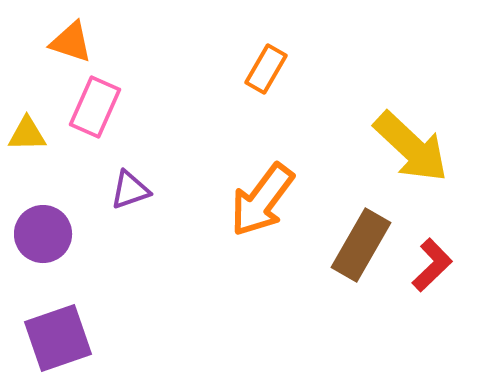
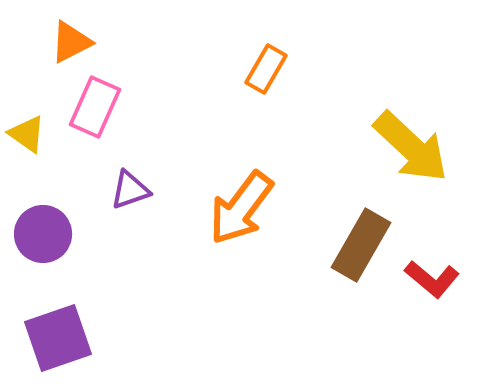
orange triangle: rotated 45 degrees counterclockwise
yellow triangle: rotated 36 degrees clockwise
orange arrow: moved 21 px left, 8 px down
red L-shape: moved 14 px down; rotated 84 degrees clockwise
